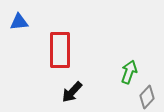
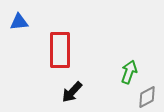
gray diamond: rotated 20 degrees clockwise
